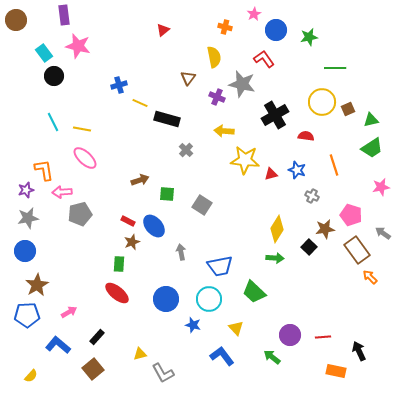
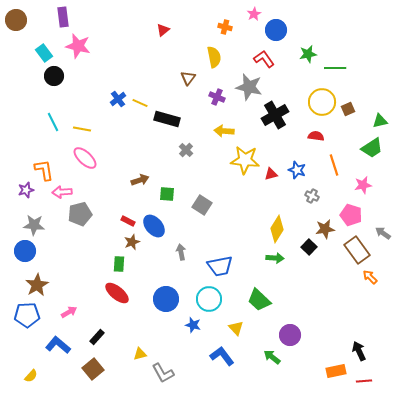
purple rectangle at (64, 15): moved 1 px left, 2 px down
green star at (309, 37): moved 1 px left, 17 px down
gray star at (242, 84): moved 7 px right, 3 px down
blue cross at (119, 85): moved 1 px left, 14 px down; rotated 21 degrees counterclockwise
green triangle at (371, 120): moved 9 px right, 1 px down
red semicircle at (306, 136): moved 10 px right
pink star at (381, 187): moved 18 px left, 2 px up
gray star at (28, 218): moved 6 px right, 7 px down; rotated 15 degrees clockwise
green trapezoid at (254, 292): moved 5 px right, 8 px down
red line at (323, 337): moved 41 px right, 44 px down
orange rectangle at (336, 371): rotated 24 degrees counterclockwise
